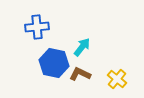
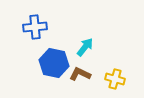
blue cross: moved 2 px left
cyan arrow: moved 3 px right
yellow cross: moved 2 px left; rotated 24 degrees counterclockwise
